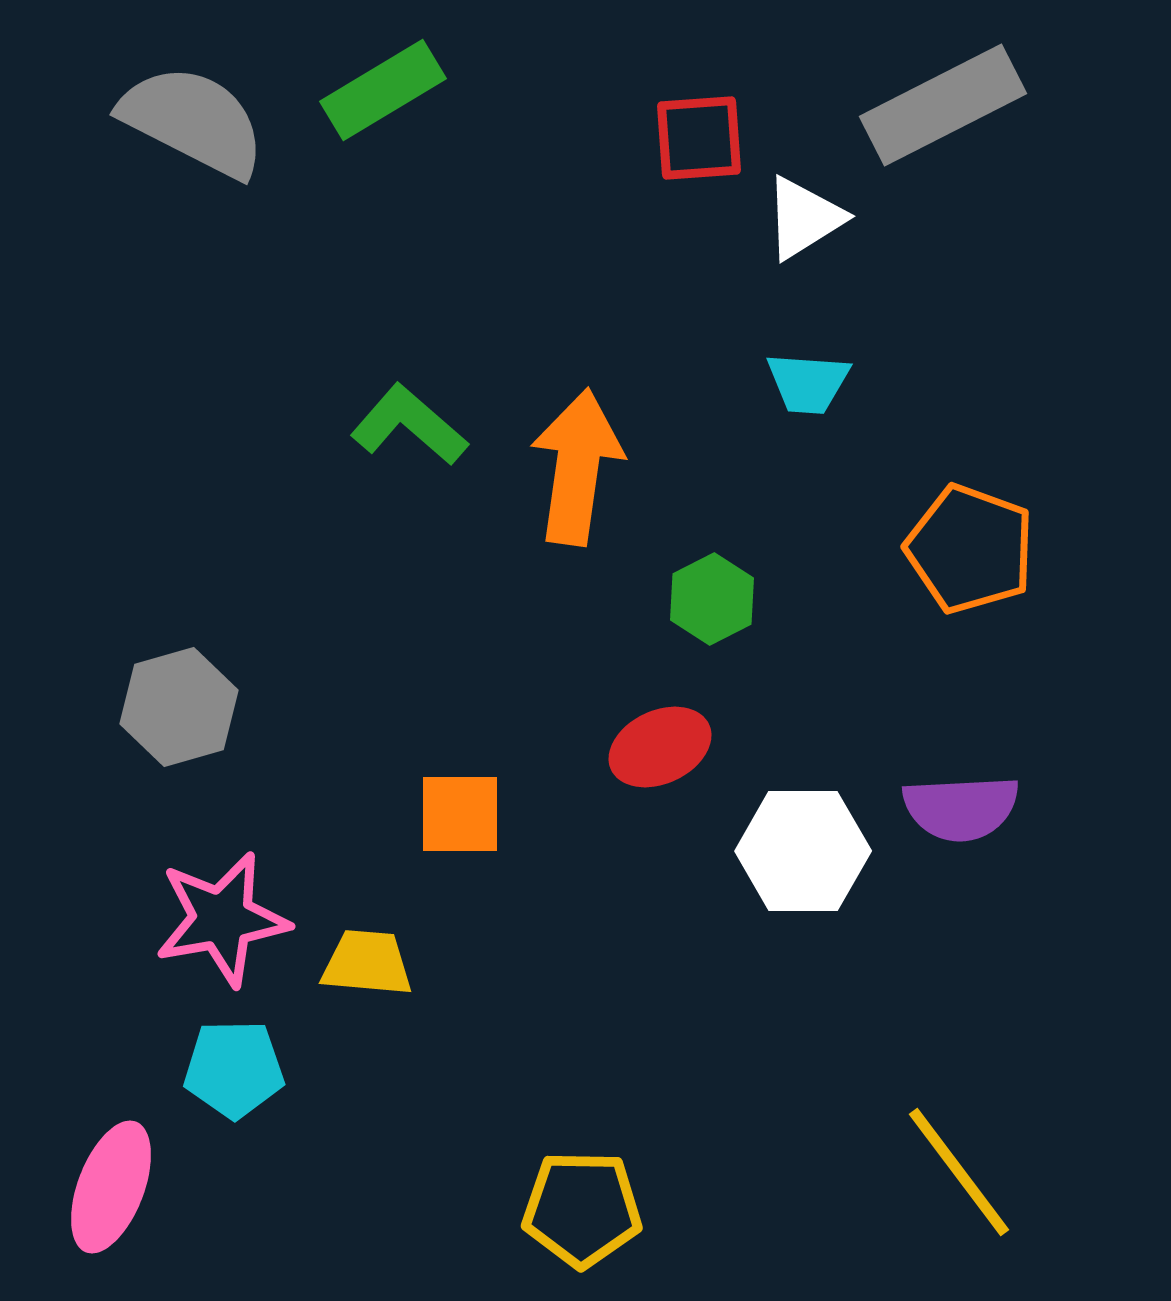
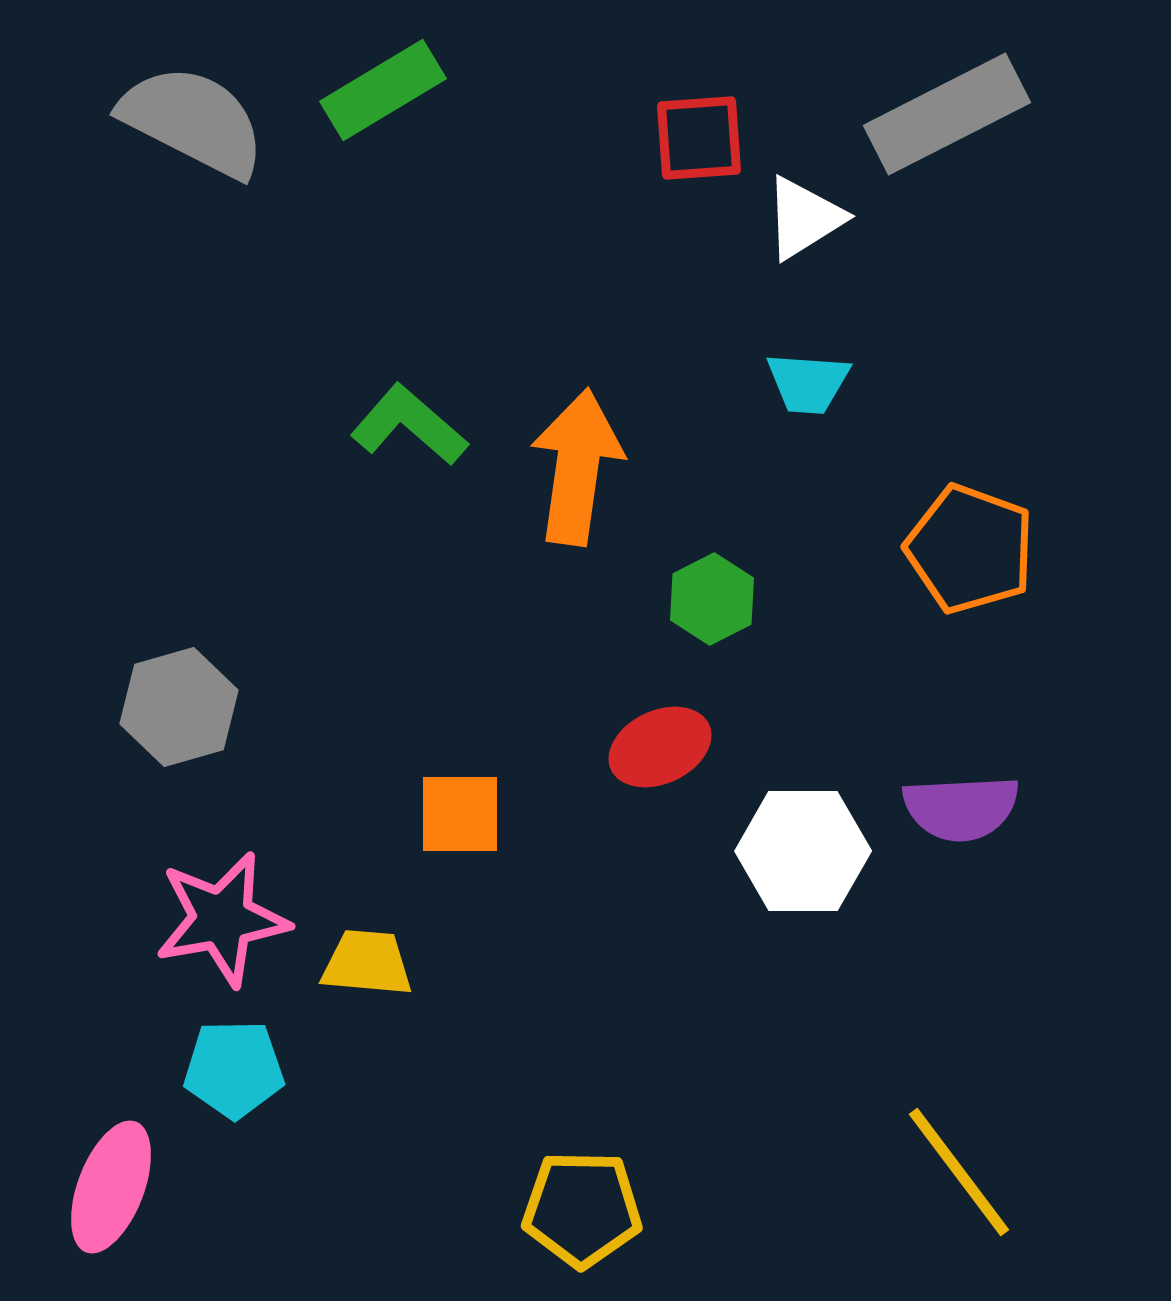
gray rectangle: moved 4 px right, 9 px down
